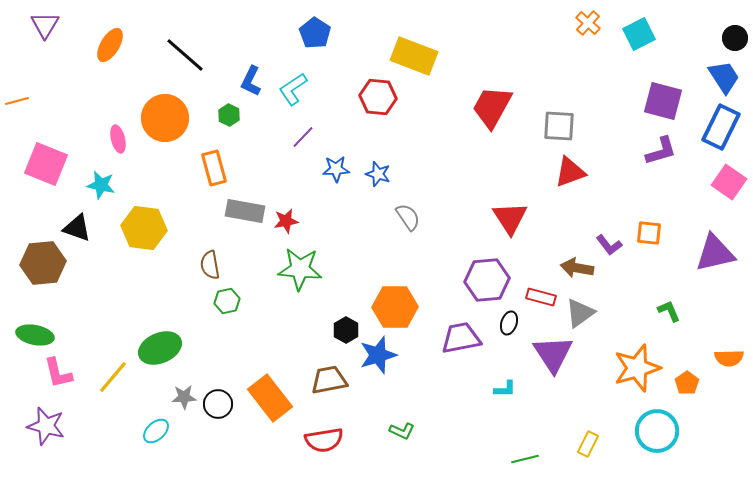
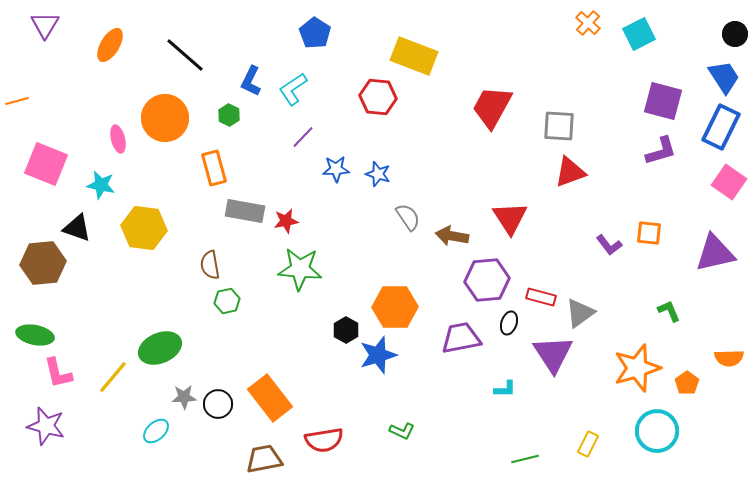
black circle at (735, 38): moved 4 px up
brown arrow at (577, 268): moved 125 px left, 32 px up
brown trapezoid at (329, 380): moved 65 px left, 79 px down
